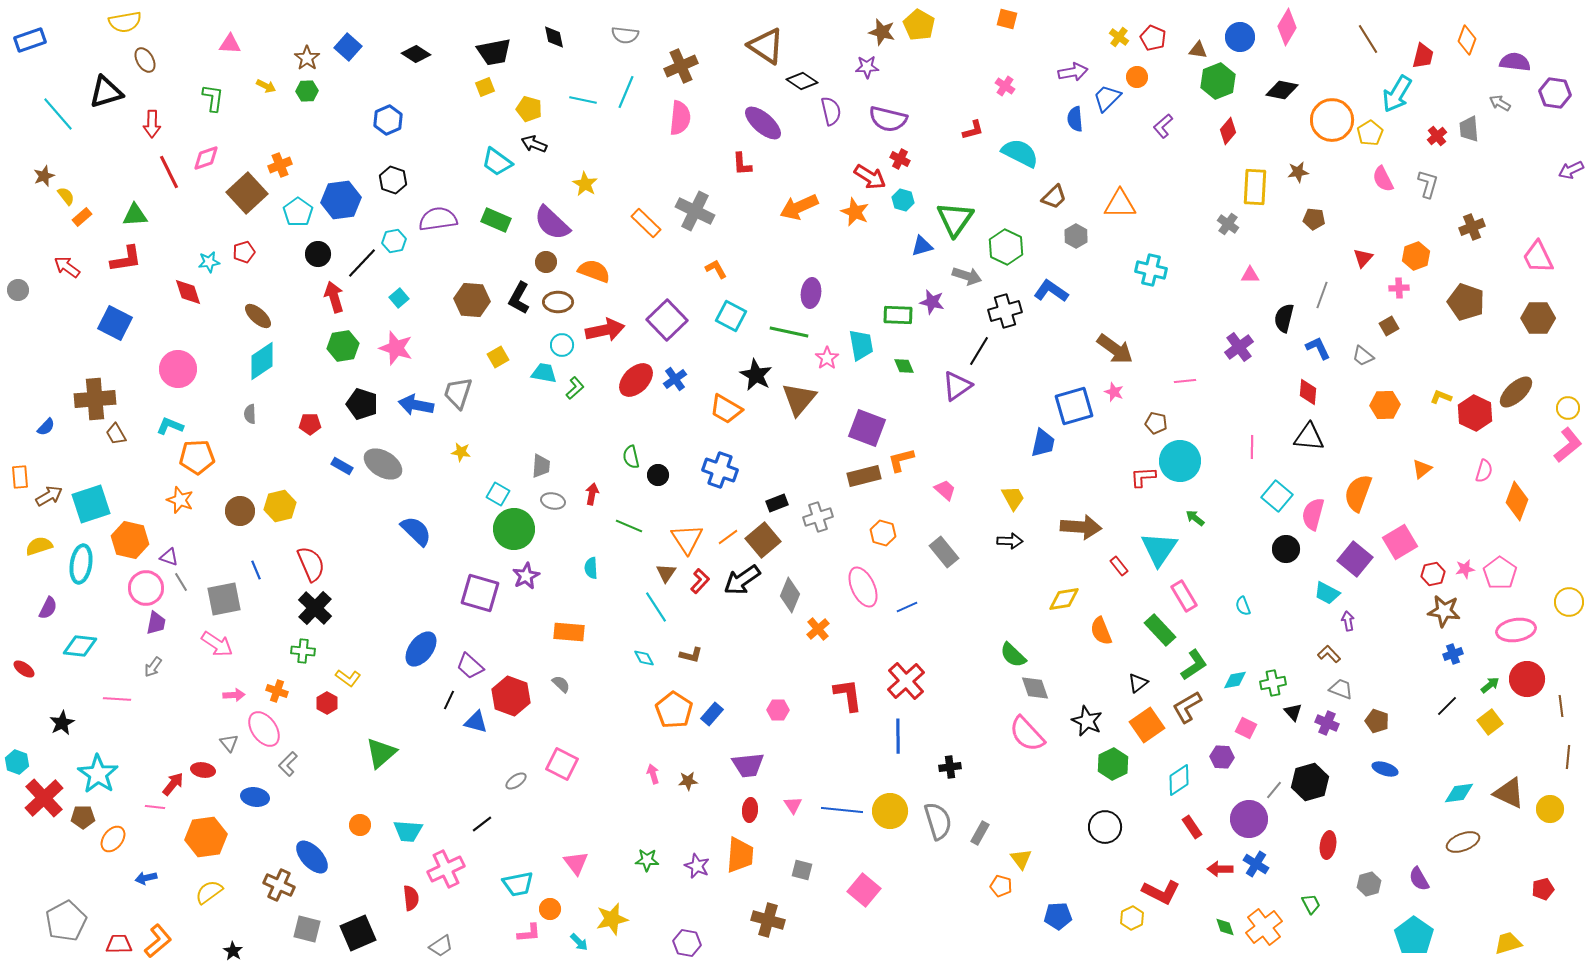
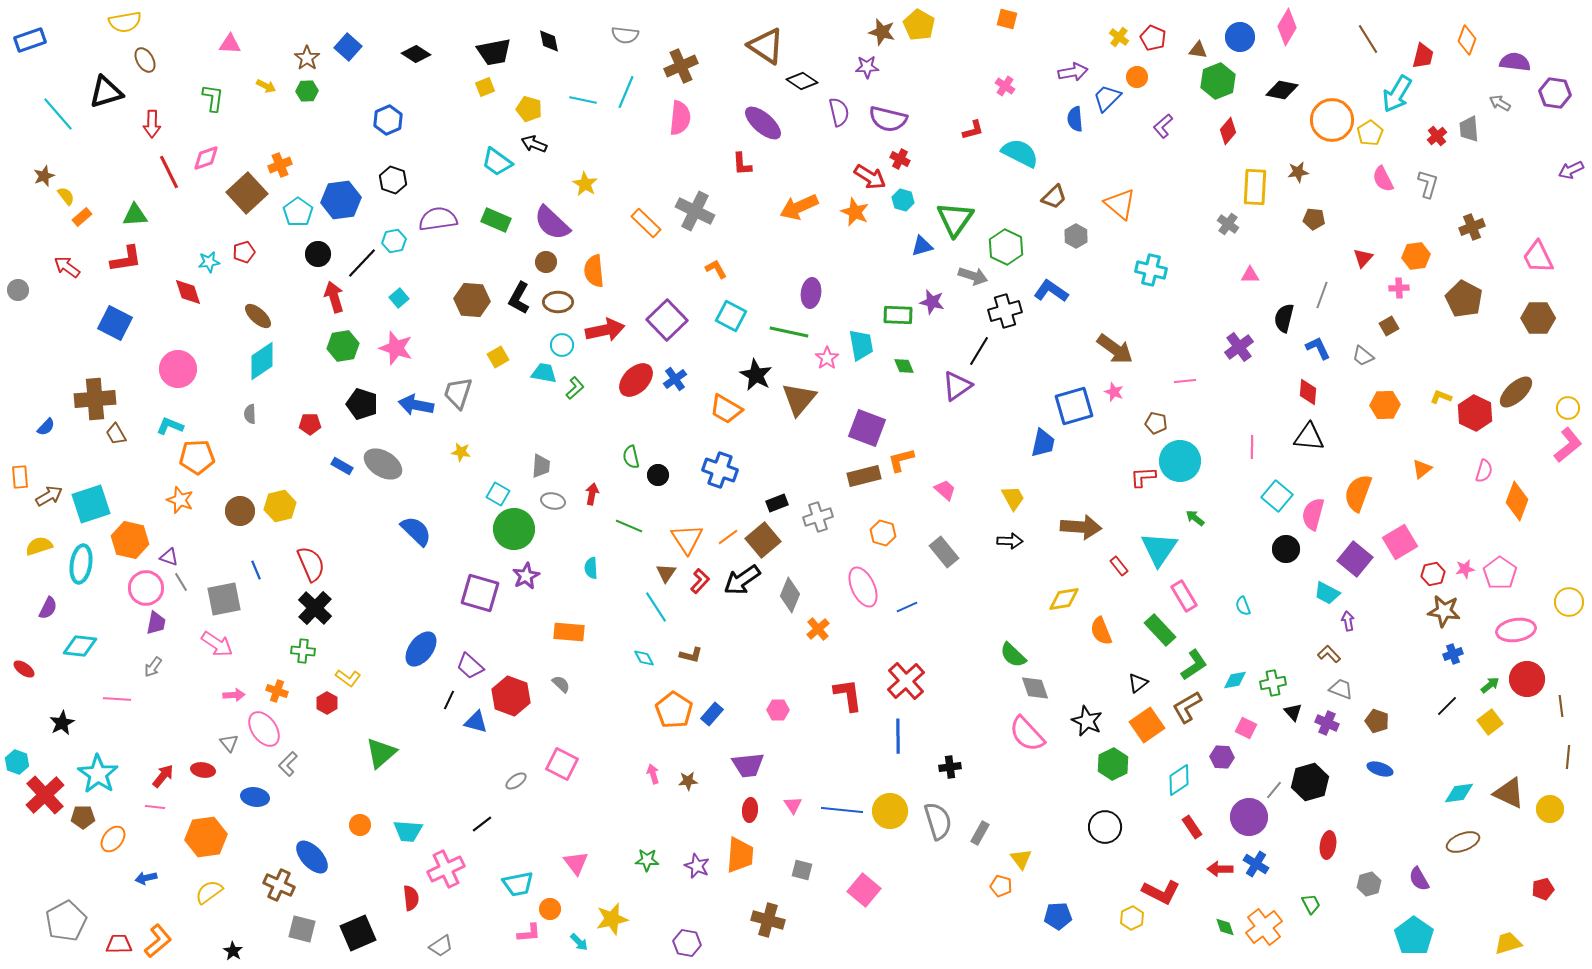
black diamond at (554, 37): moved 5 px left, 4 px down
purple semicircle at (831, 111): moved 8 px right, 1 px down
orange triangle at (1120, 204): rotated 40 degrees clockwise
orange hexagon at (1416, 256): rotated 12 degrees clockwise
orange semicircle at (594, 271): rotated 116 degrees counterclockwise
gray arrow at (967, 276): moved 6 px right
brown pentagon at (1466, 302): moved 2 px left, 3 px up; rotated 9 degrees clockwise
blue ellipse at (1385, 769): moved 5 px left
red arrow at (173, 784): moved 10 px left, 8 px up
red cross at (44, 798): moved 1 px right, 3 px up
purple circle at (1249, 819): moved 2 px up
gray square at (307, 929): moved 5 px left
